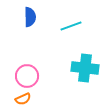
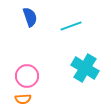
blue semicircle: rotated 18 degrees counterclockwise
cyan cross: rotated 24 degrees clockwise
orange semicircle: rotated 21 degrees clockwise
